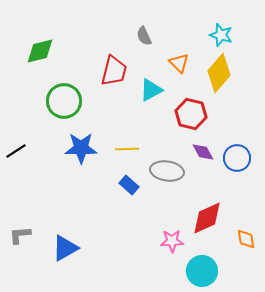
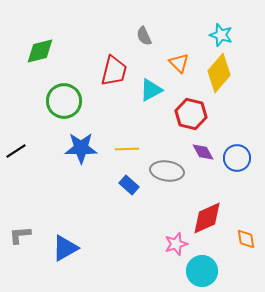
pink star: moved 4 px right, 3 px down; rotated 15 degrees counterclockwise
